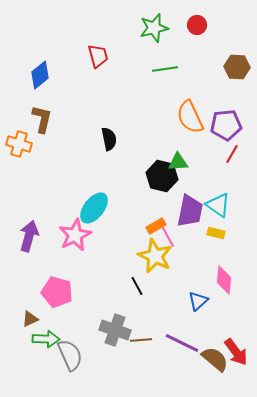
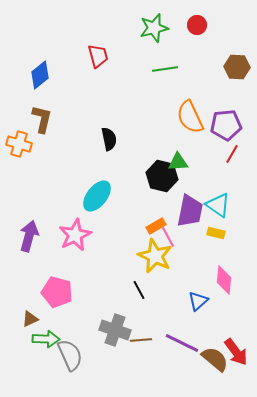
cyan ellipse: moved 3 px right, 12 px up
black line: moved 2 px right, 4 px down
